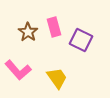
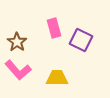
pink rectangle: moved 1 px down
brown star: moved 11 px left, 10 px down
yellow trapezoid: rotated 55 degrees counterclockwise
